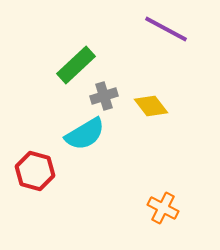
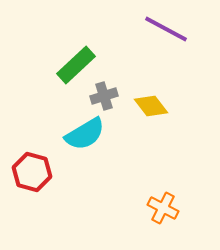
red hexagon: moved 3 px left, 1 px down
